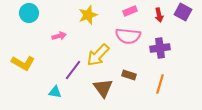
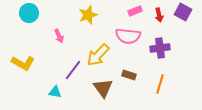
pink rectangle: moved 5 px right
pink arrow: rotated 80 degrees clockwise
